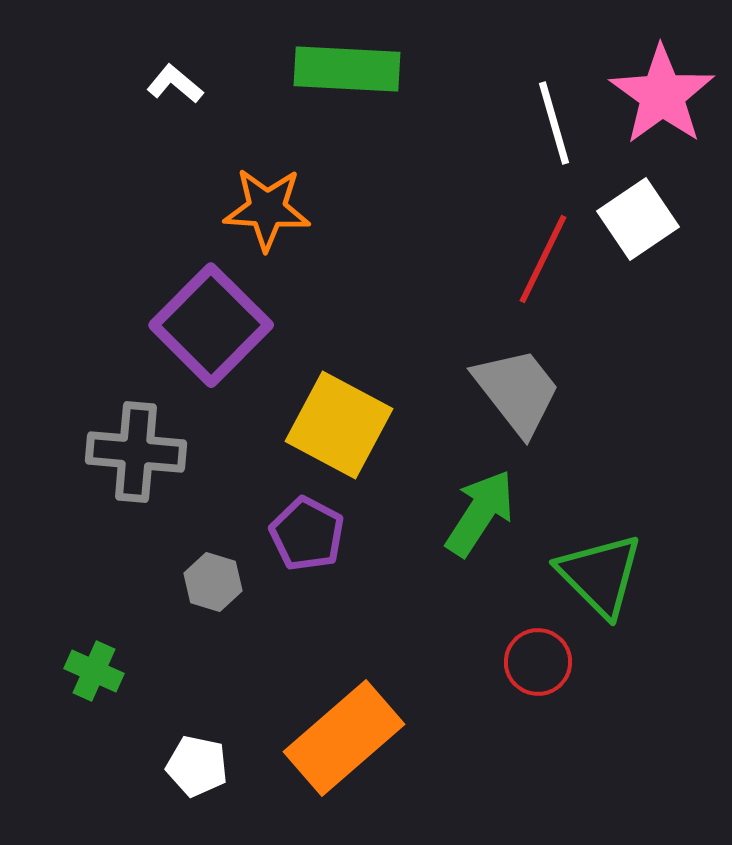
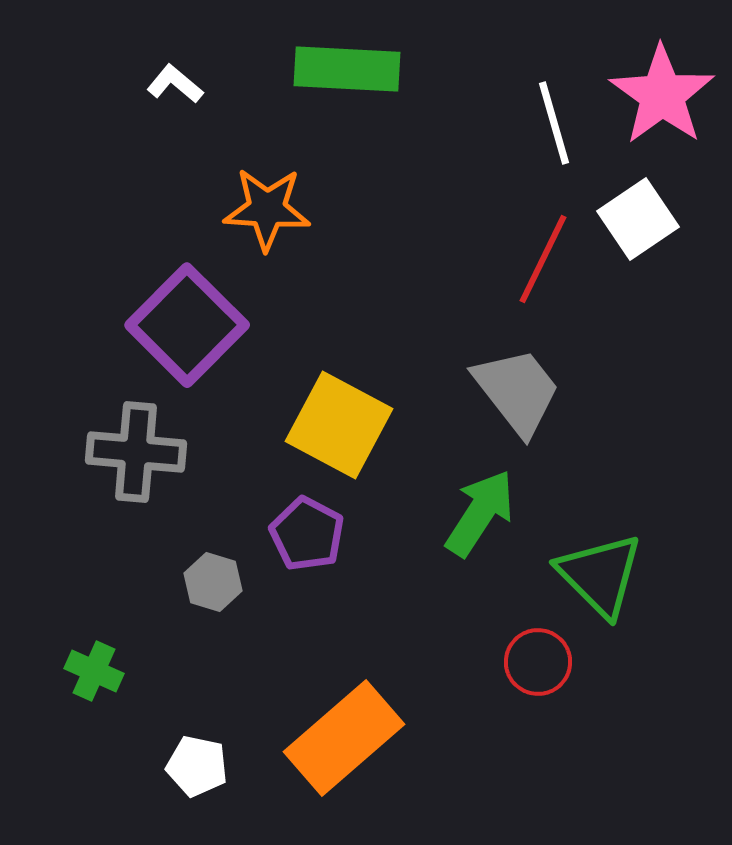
purple square: moved 24 px left
